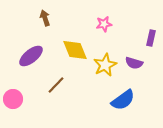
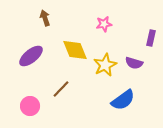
brown line: moved 5 px right, 4 px down
pink circle: moved 17 px right, 7 px down
